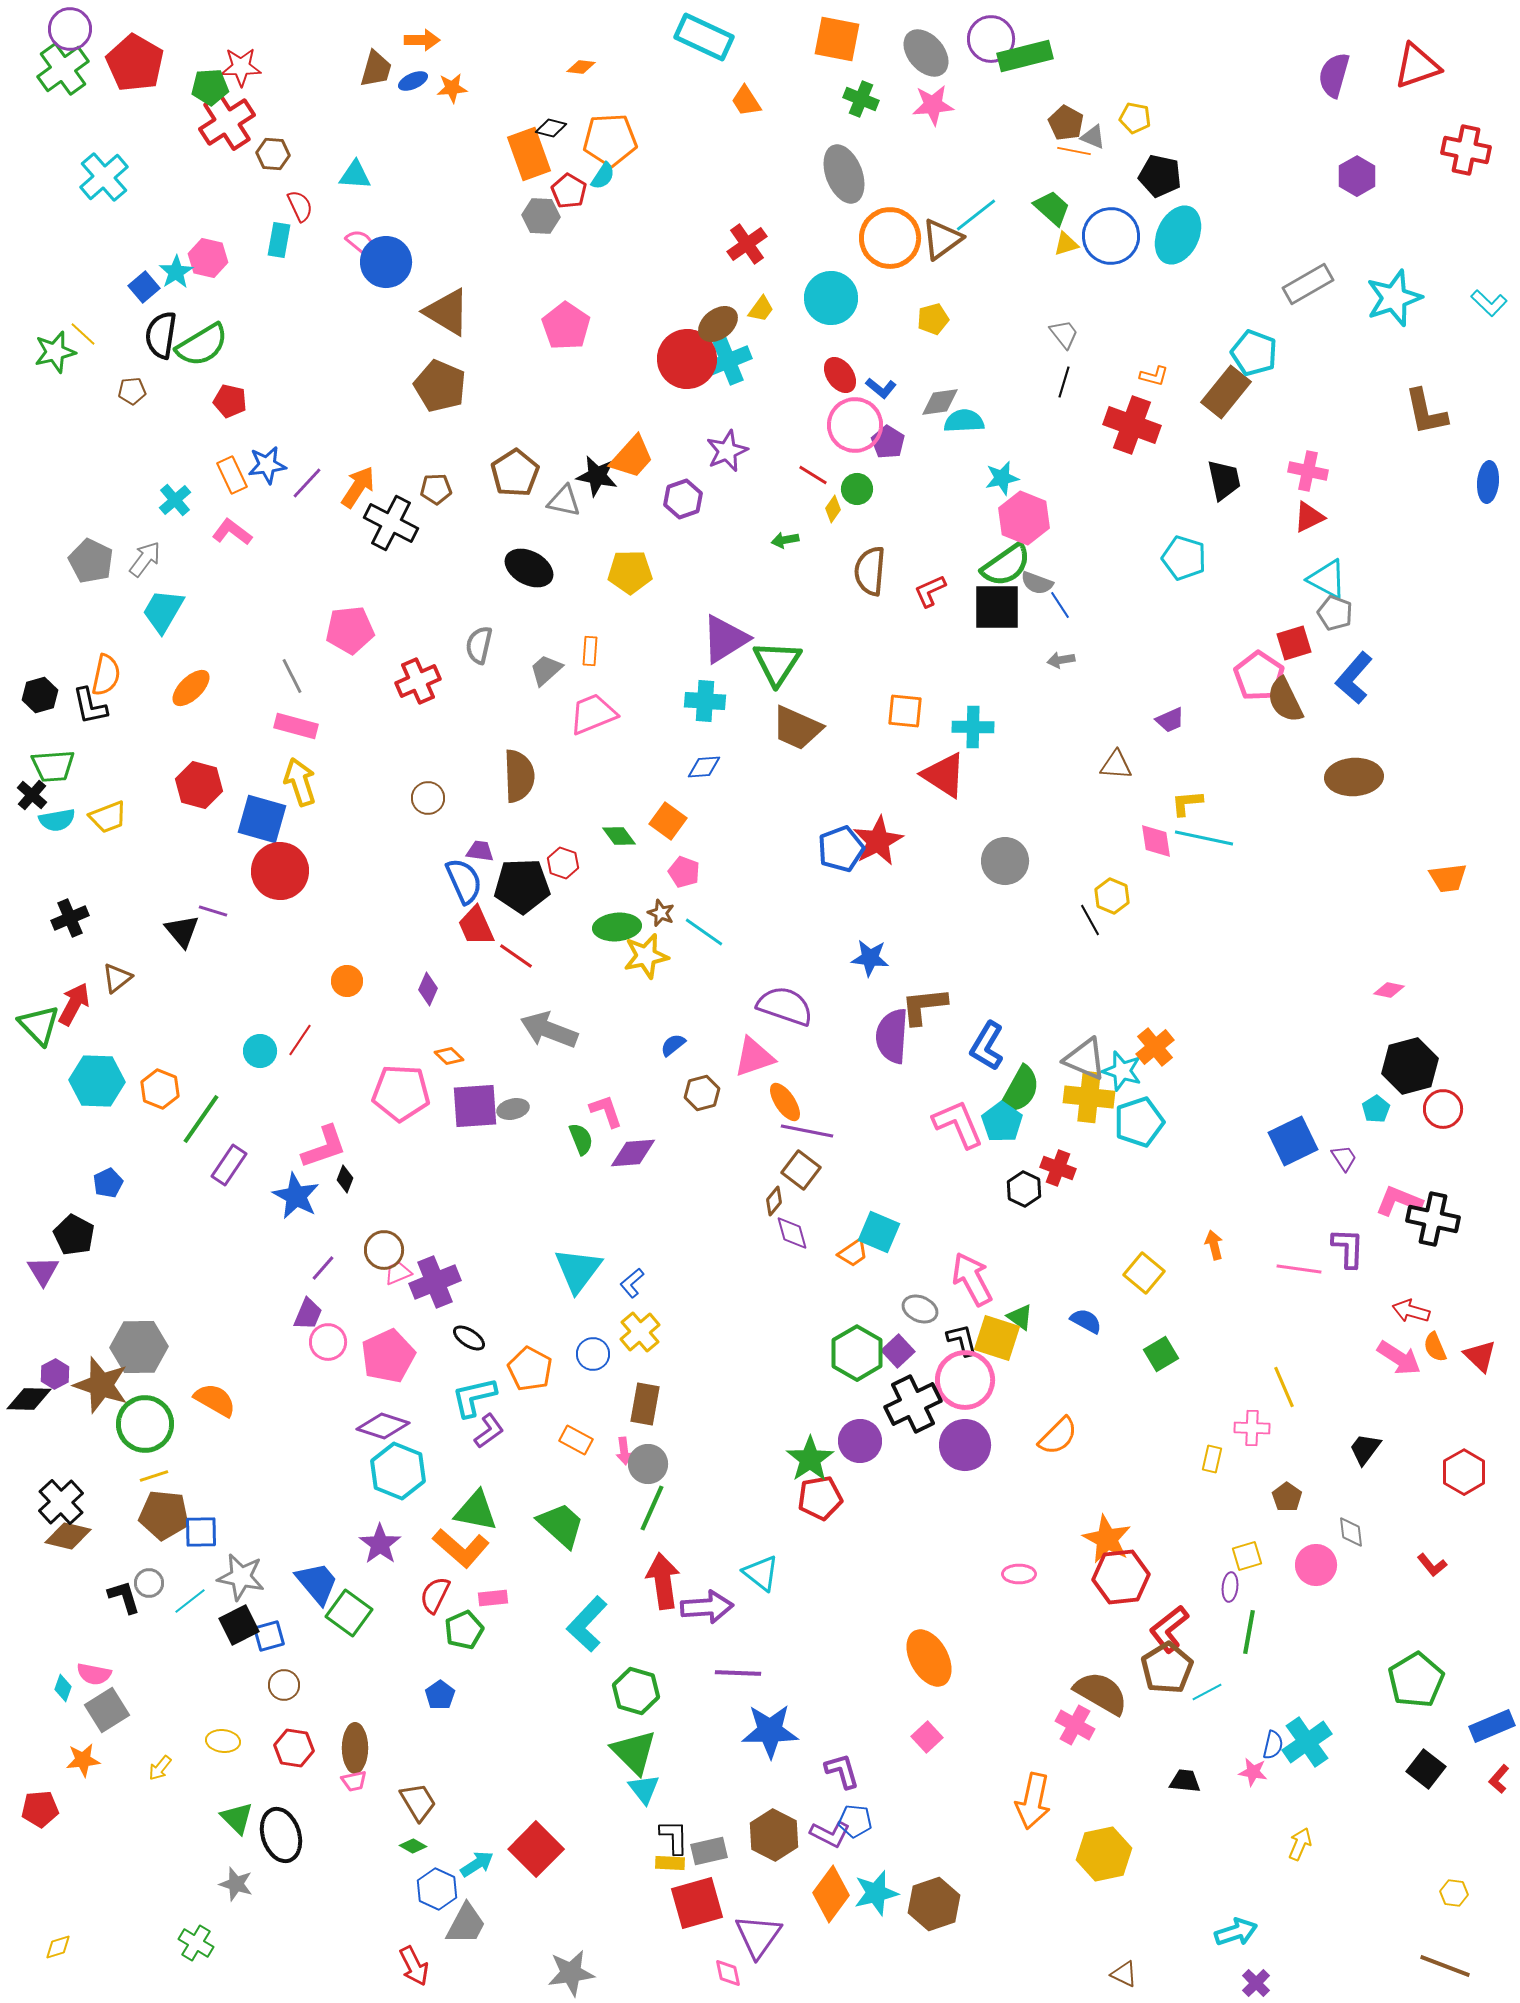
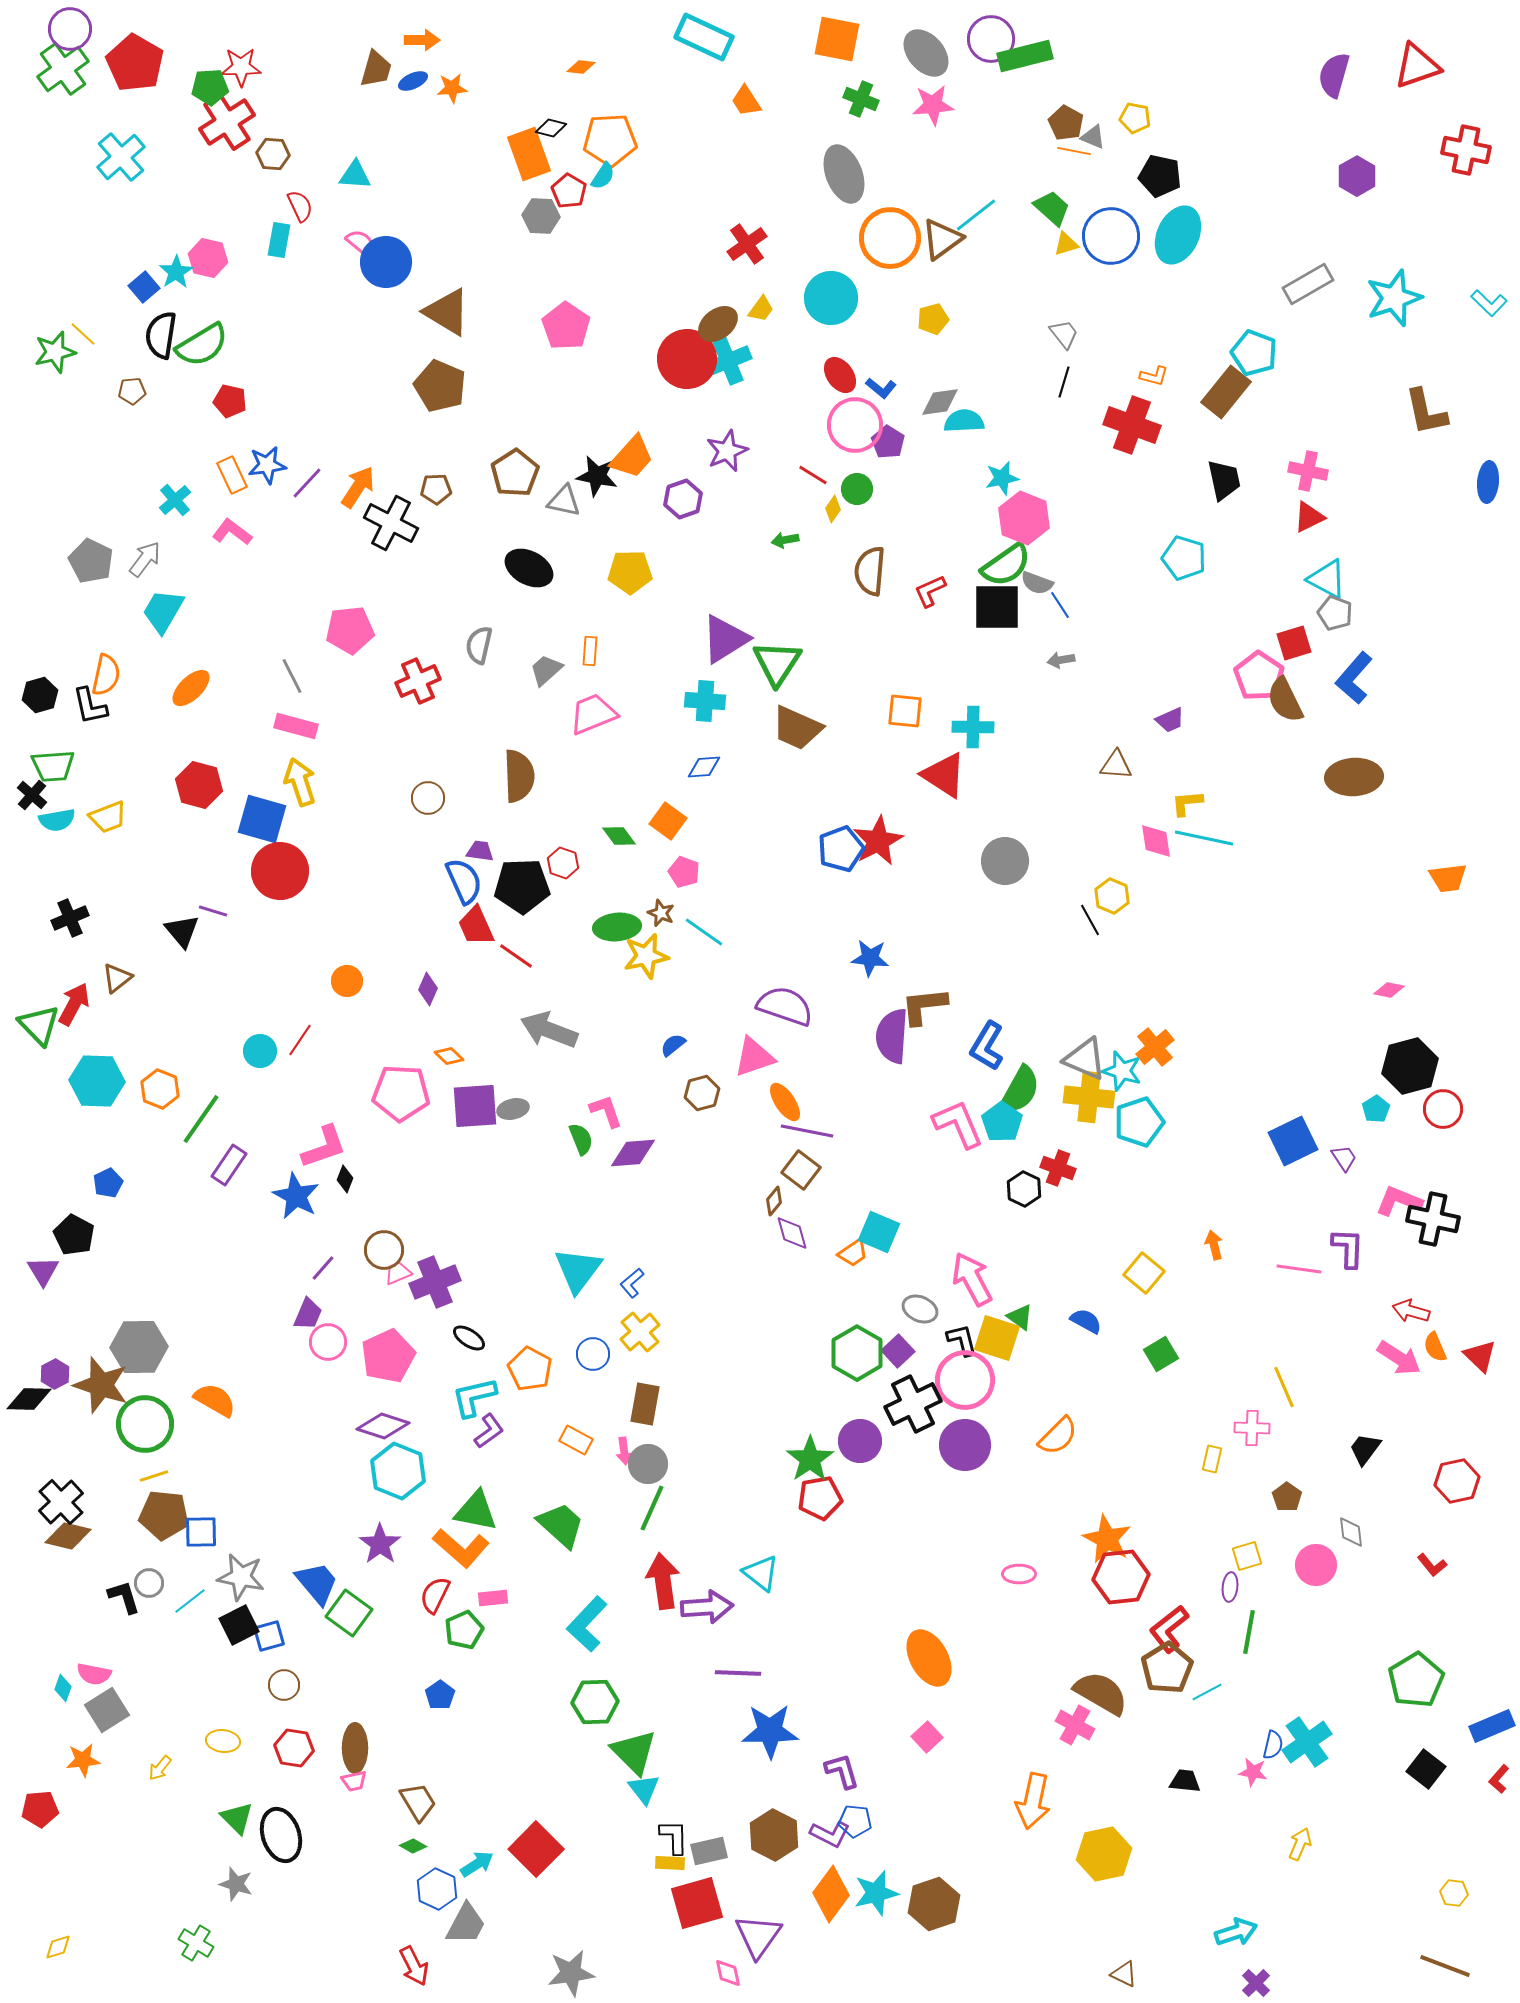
cyan cross at (104, 177): moved 17 px right, 20 px up
red hexagon at (1464, 1472): moved 7 px left, 9 px down; rotated 18 degrees clockwise
green hexagon at (636, 1691): moved 41 px left, 11 px down; rotated 18 degrees counterclockwise
